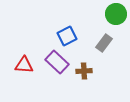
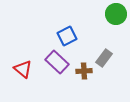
gray rectangle: moved 15 px down
red triangle: moved 1 px left, 4 px down; rotated 36 degrees clockwise
